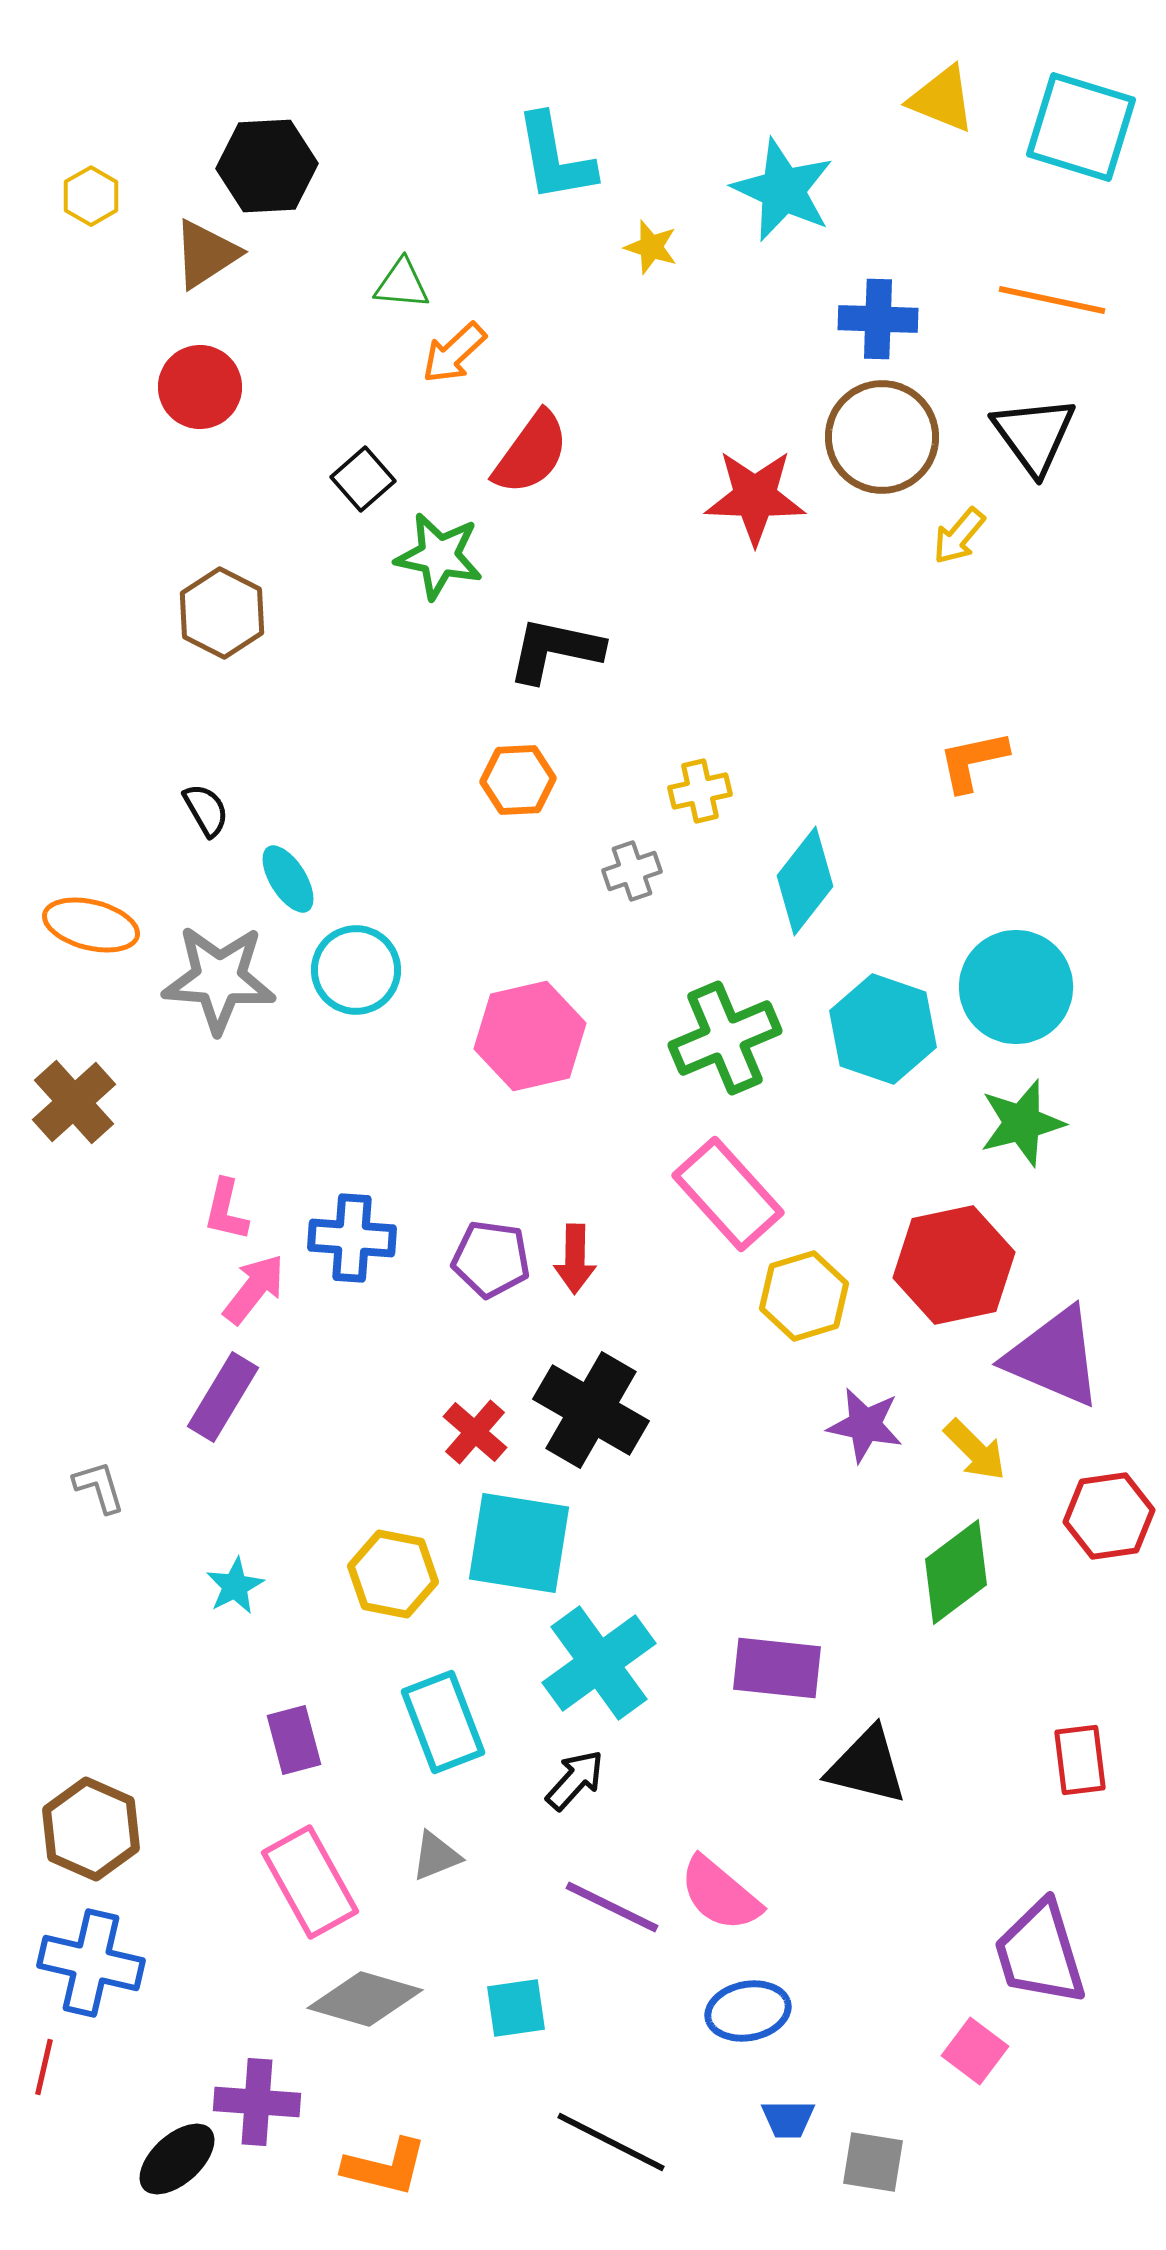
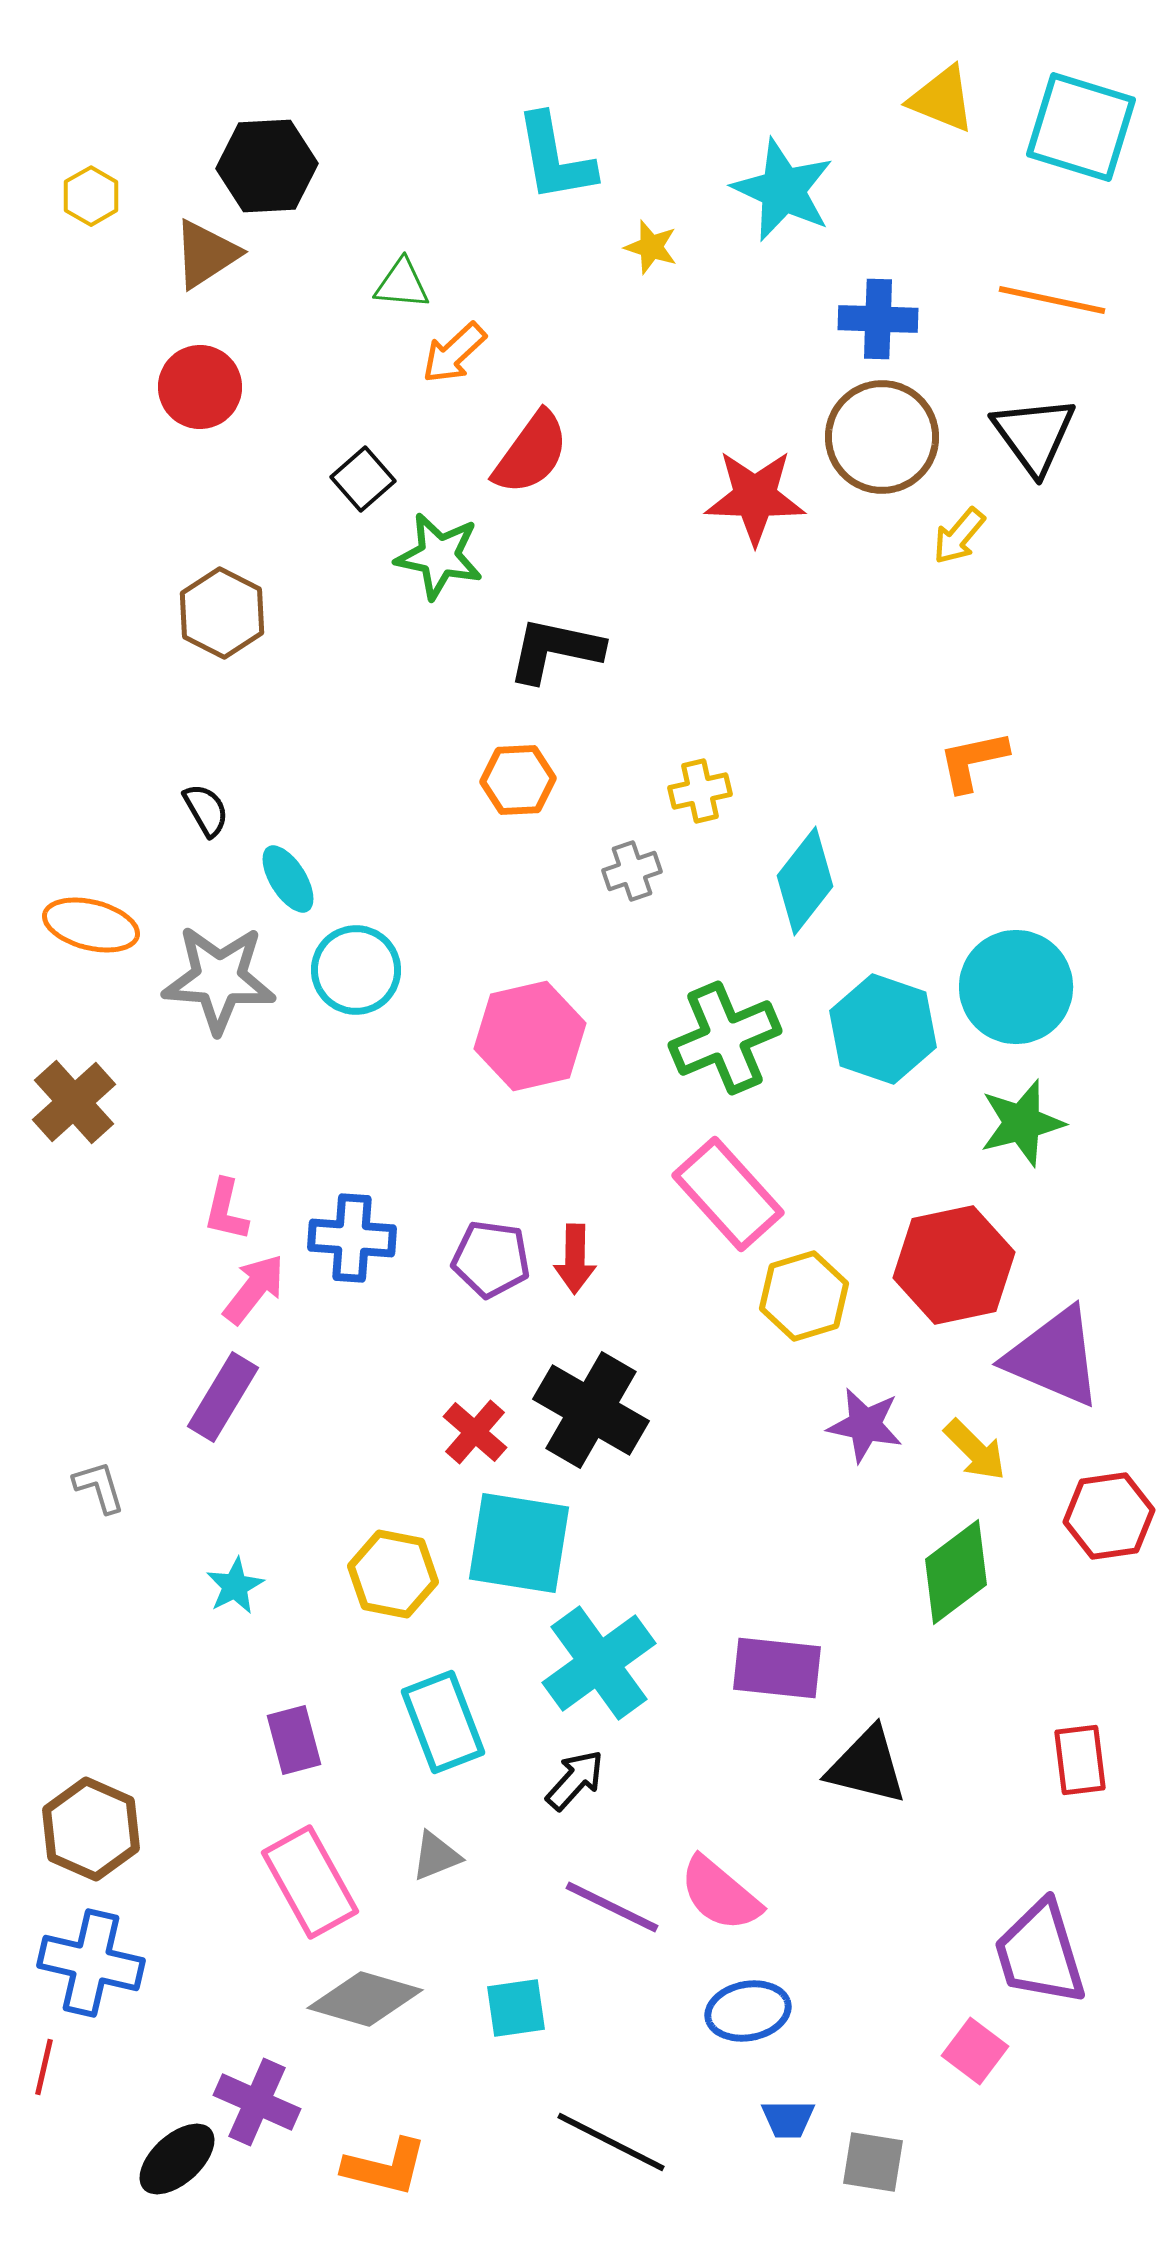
purple cross at (257, 2102): rotated 20 degrees clockwise
